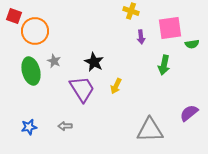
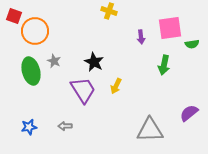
yellow cross: moved 22 px left
purple trapezoid: moved 1 px right, 1 px down
